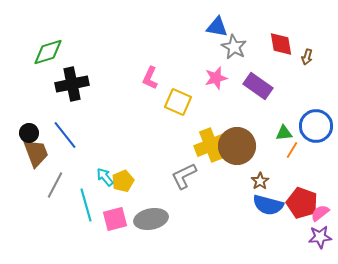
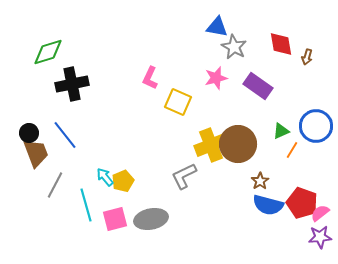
green triangle: moved 3 px left, 2 px up; rotated 18 degrees counterclockwise
brown circle: moved 1 px right, 2 px up
